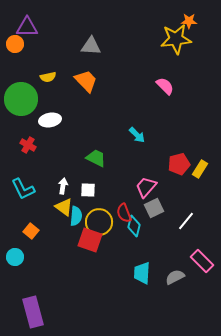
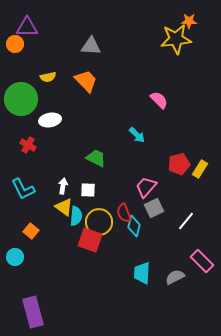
pink semicircle: moved 6 px left, 14 px down
